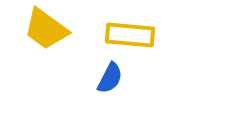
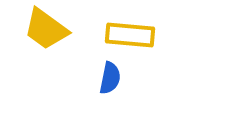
blue semicircle: rotated 16 degrees counterclockwise
